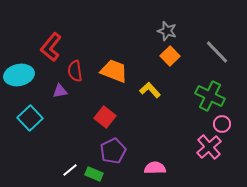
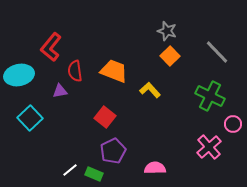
pink circle: moved 11 px right
